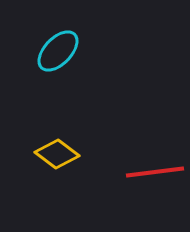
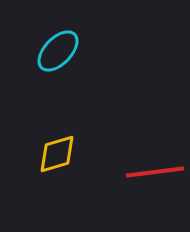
yellow diamond: rotated 54 degrees counterclockwise
